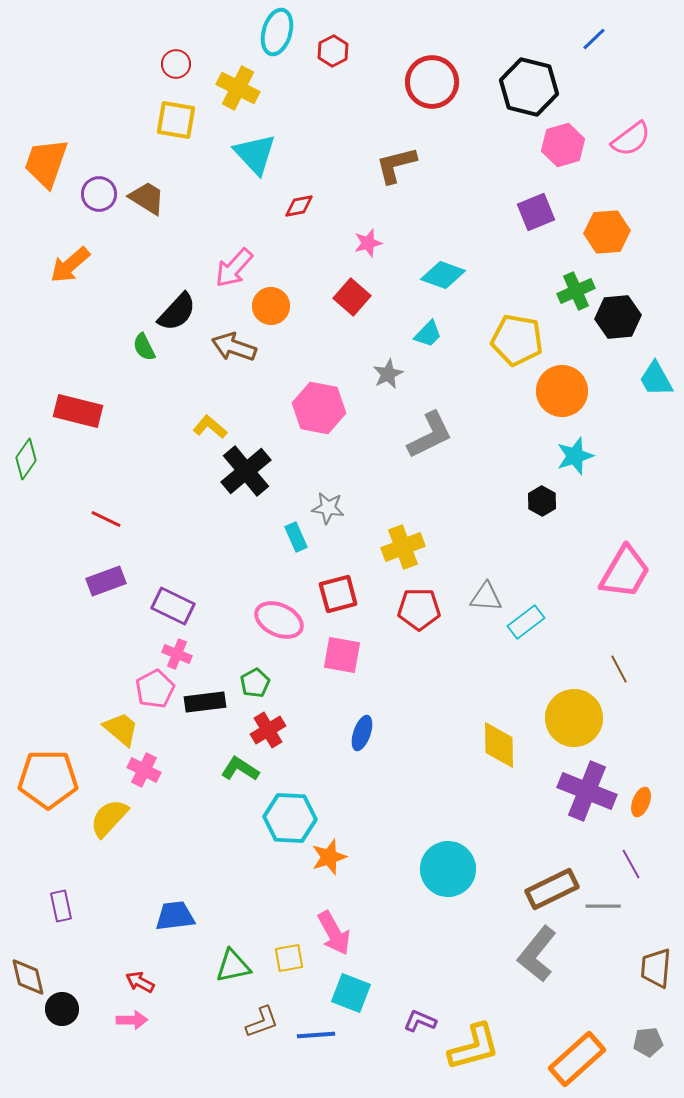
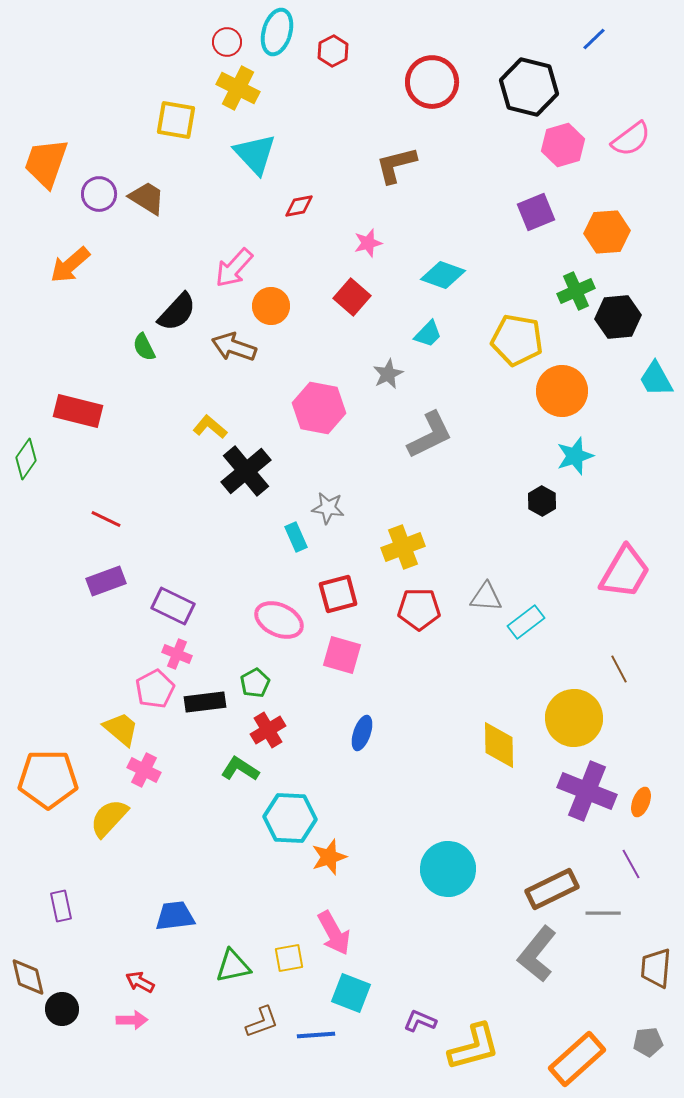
red circle at (176, 64): moved 51 px right, 22 px up
pink square at (342, 655): rotated 6 degrees clockwise
gray line at (603, 906): moved 7 px down
